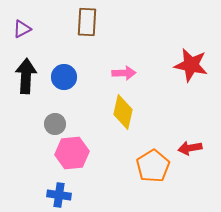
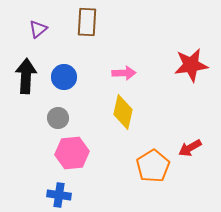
purple triangle: moved 16 px right; rotated 12 degrees counterclockwise
red star: rotated 20 degrees counterclockwise
gray circle: moved 3 px right, 6 px up
red arrow: rotated 20 degrees counterclockwise
